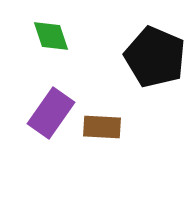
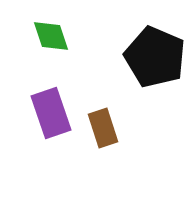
purple rectangle: rotated 54 degrees counterclockwise
brown rectangle: moved 1 px right, 1 px down; rotated 69 degrees clockwise
